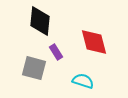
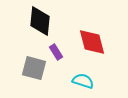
red diamond: moved 2 px left
